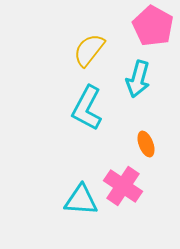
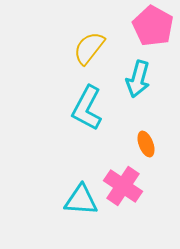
yellow semicircle: moved 2 px up
